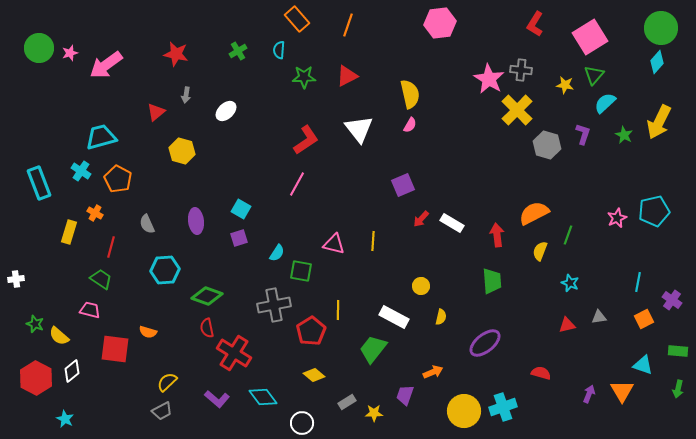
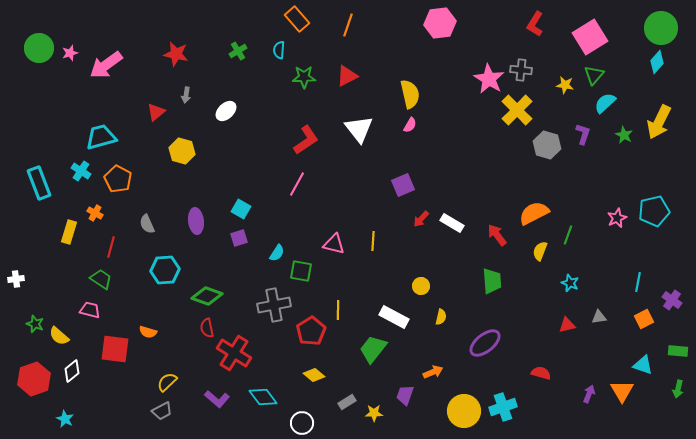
red arrow at (497, 235): rotated 30 degrees counterclockwise
red hexagon at (36, 378): moved 2 px left, 1 px down; rotated 12 degrees clockwise
